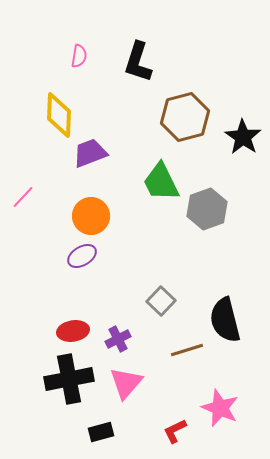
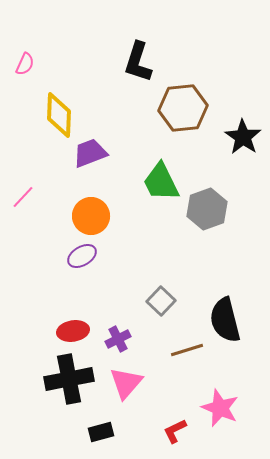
pink semicircle: moved 54 px left, 8 px down; rotated 15 degrees clockwise
brown hexagon: moved 2 px left, 9 px up; rotated 9 degrees clockwise
